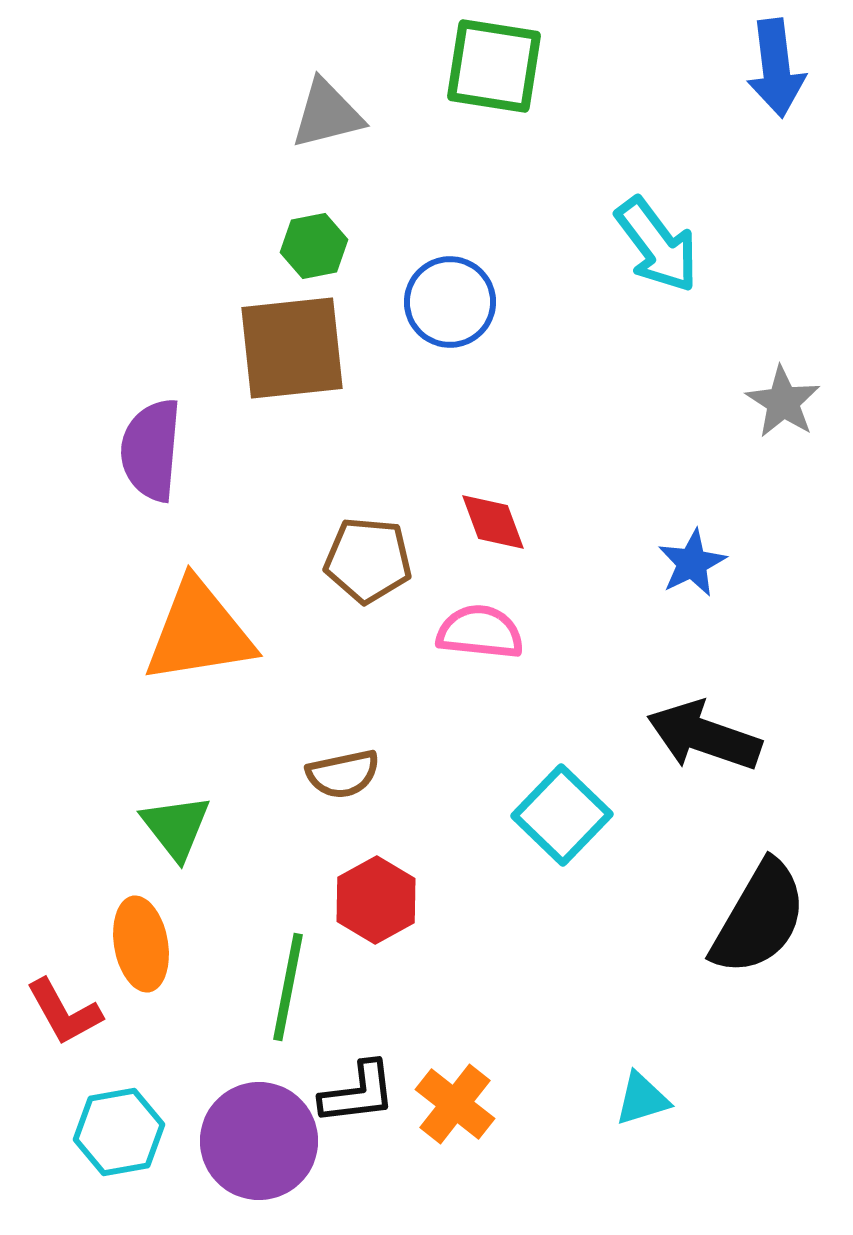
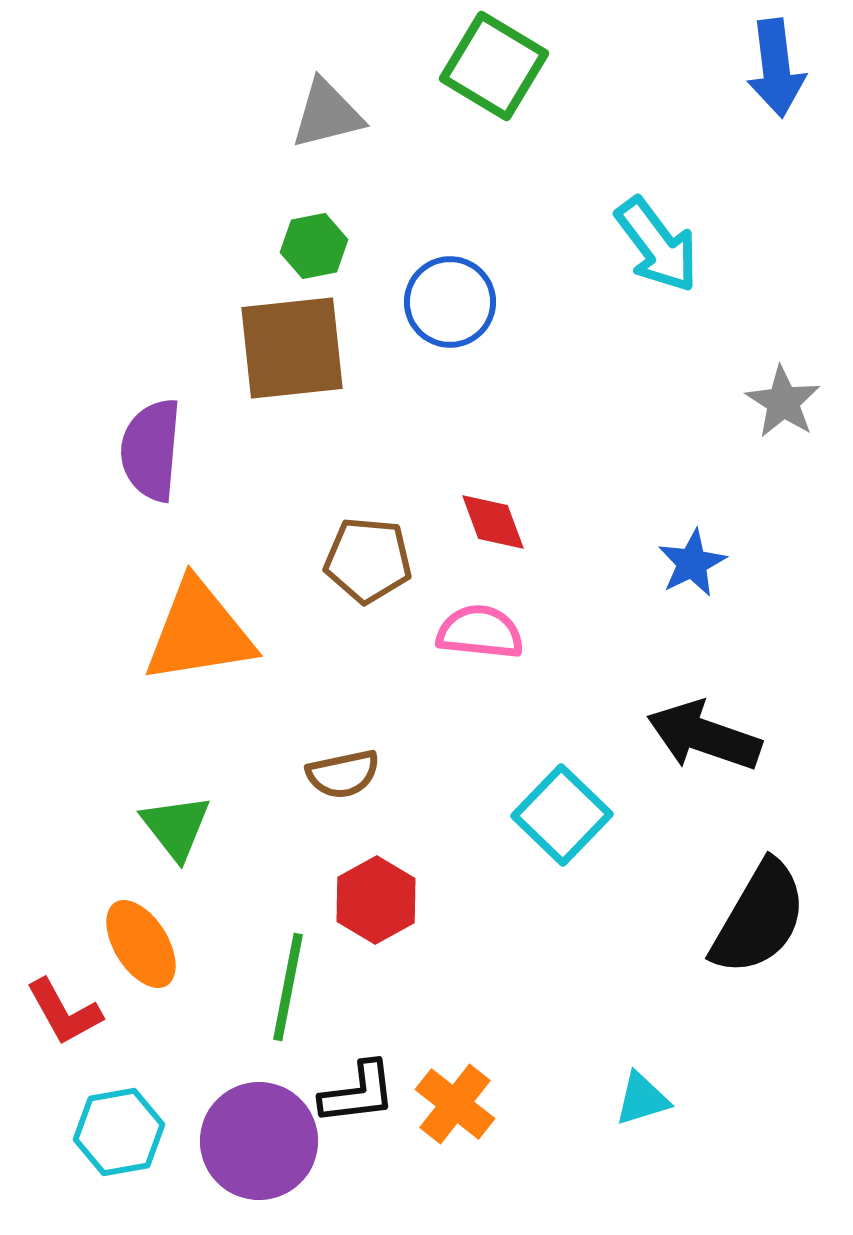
green square: rotated 22 degrees clockwise
orange ellipse: rotated 22 degrees counterclockwise
